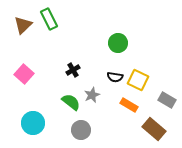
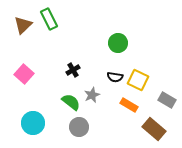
gray circle: moved 2 px left, 3 px up
